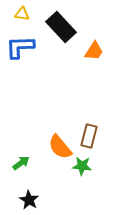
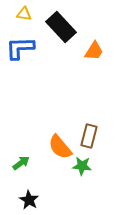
yellow triangle: moved 2 px right
blue L-shape: moved 1 px down
